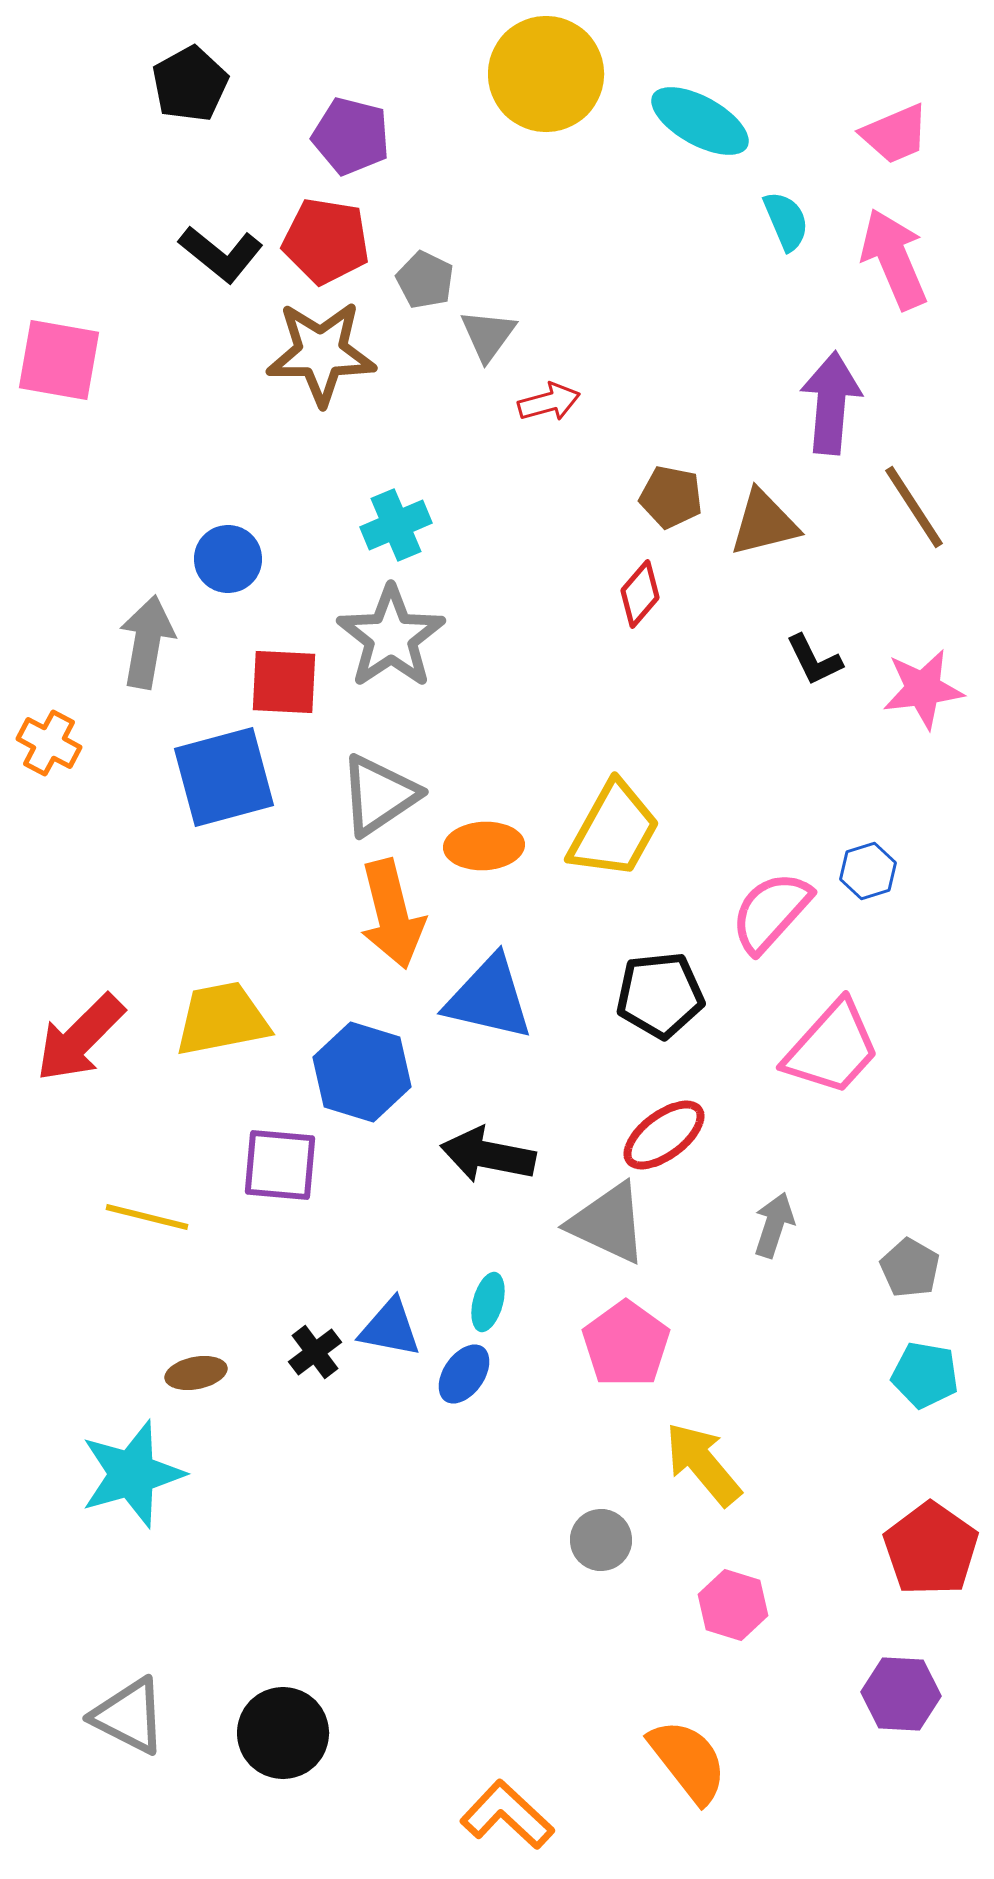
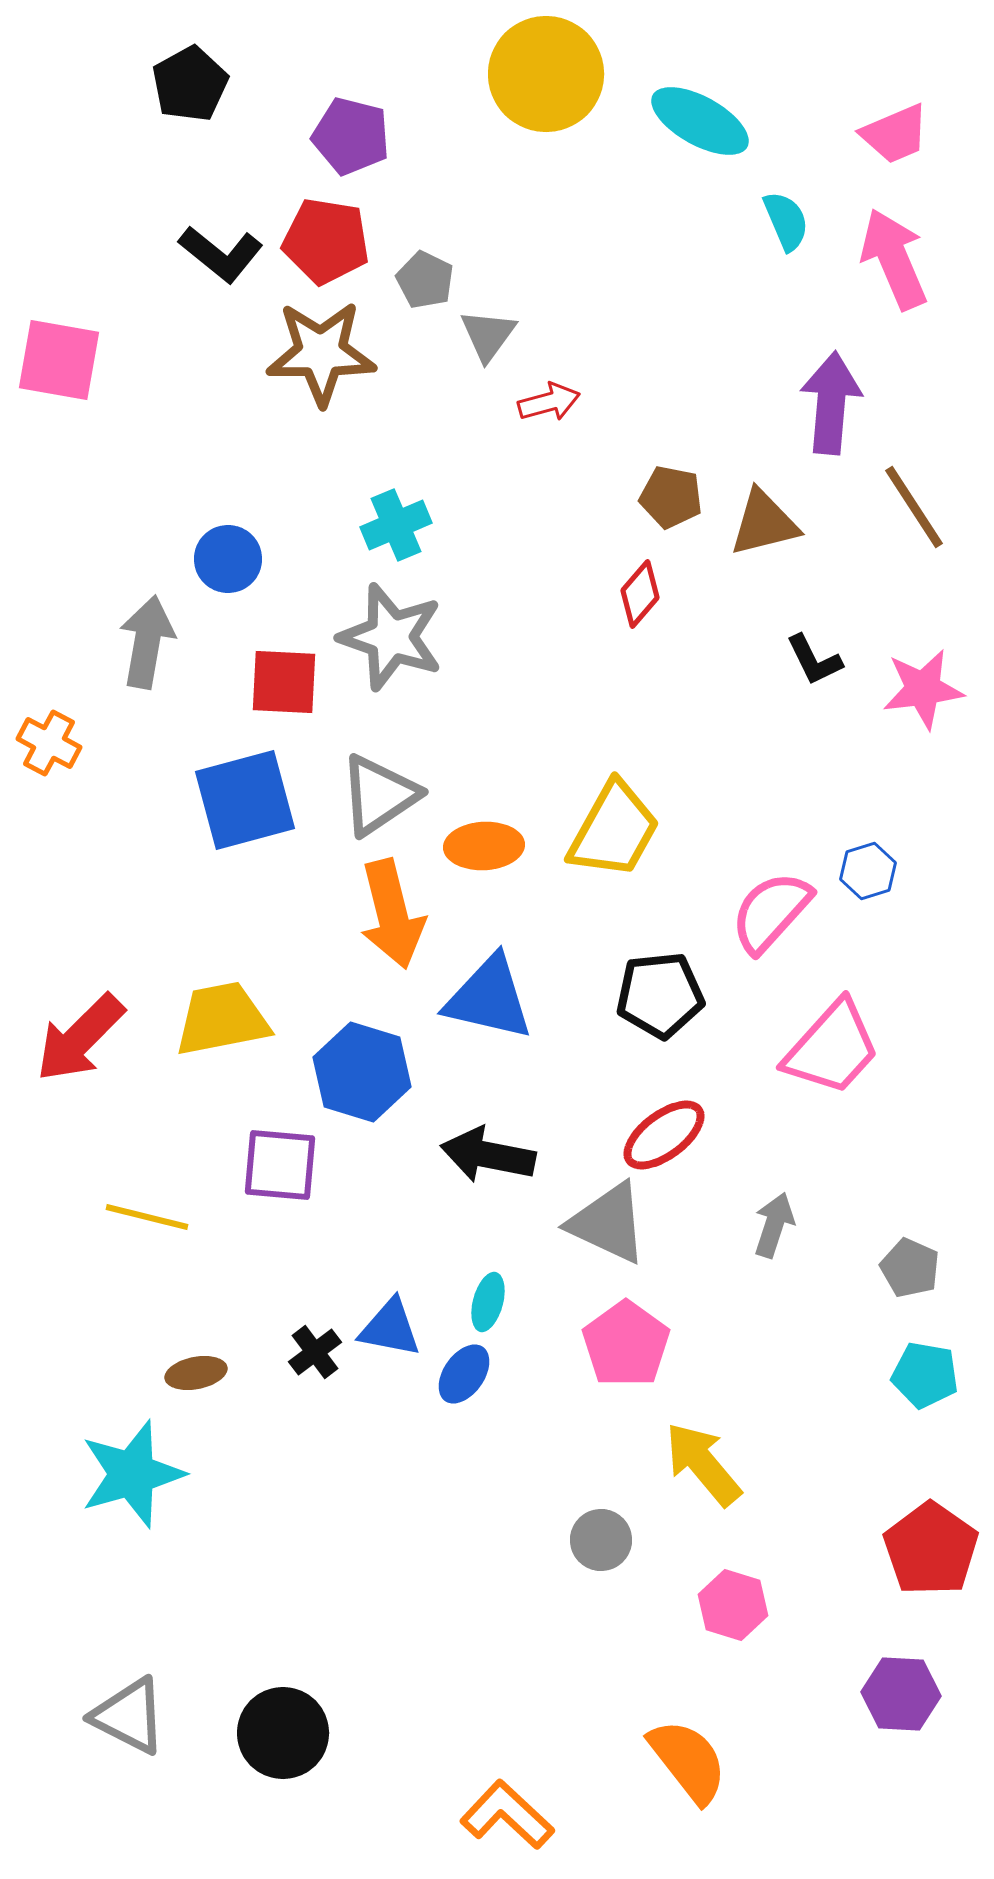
gray star at (391, 637): rotated 19 degrees counterclockwise
blue square at (224, 777): moved 21 px right, 23 px down
gray pentagon at (910, 1268): rotated 6 degrees counterclockwise
